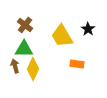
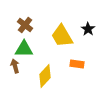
yellow diamond: moved 12 px right, 7 px down; rotated 20 degrees clockwise
